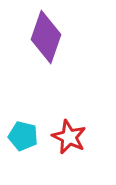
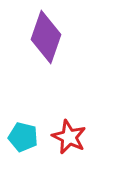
cyan pentagon: moved 1 px down
